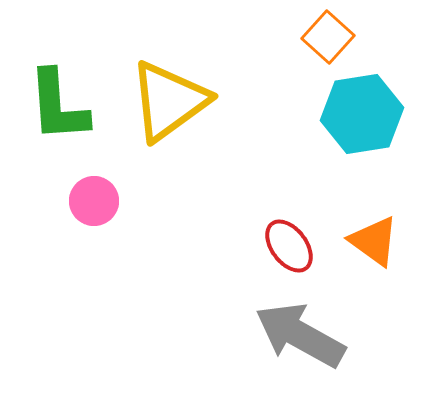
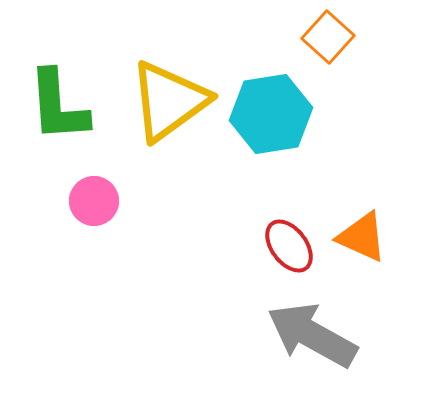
cyan hexagon: moved 91 px left
orange triangle: moved 12 px left, 4 px up; rotated 12 degrees counterclockwise
gray arrow: moved 12 px right
